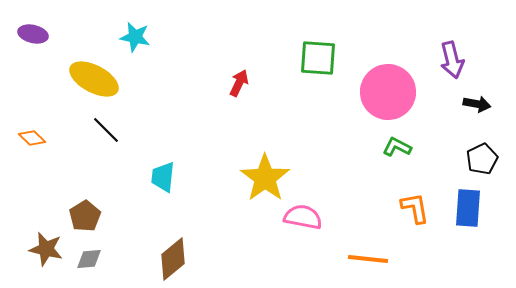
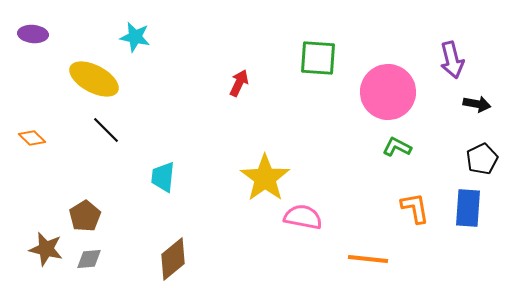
purple ellipse: rotated 8 degrees counterclockwise
